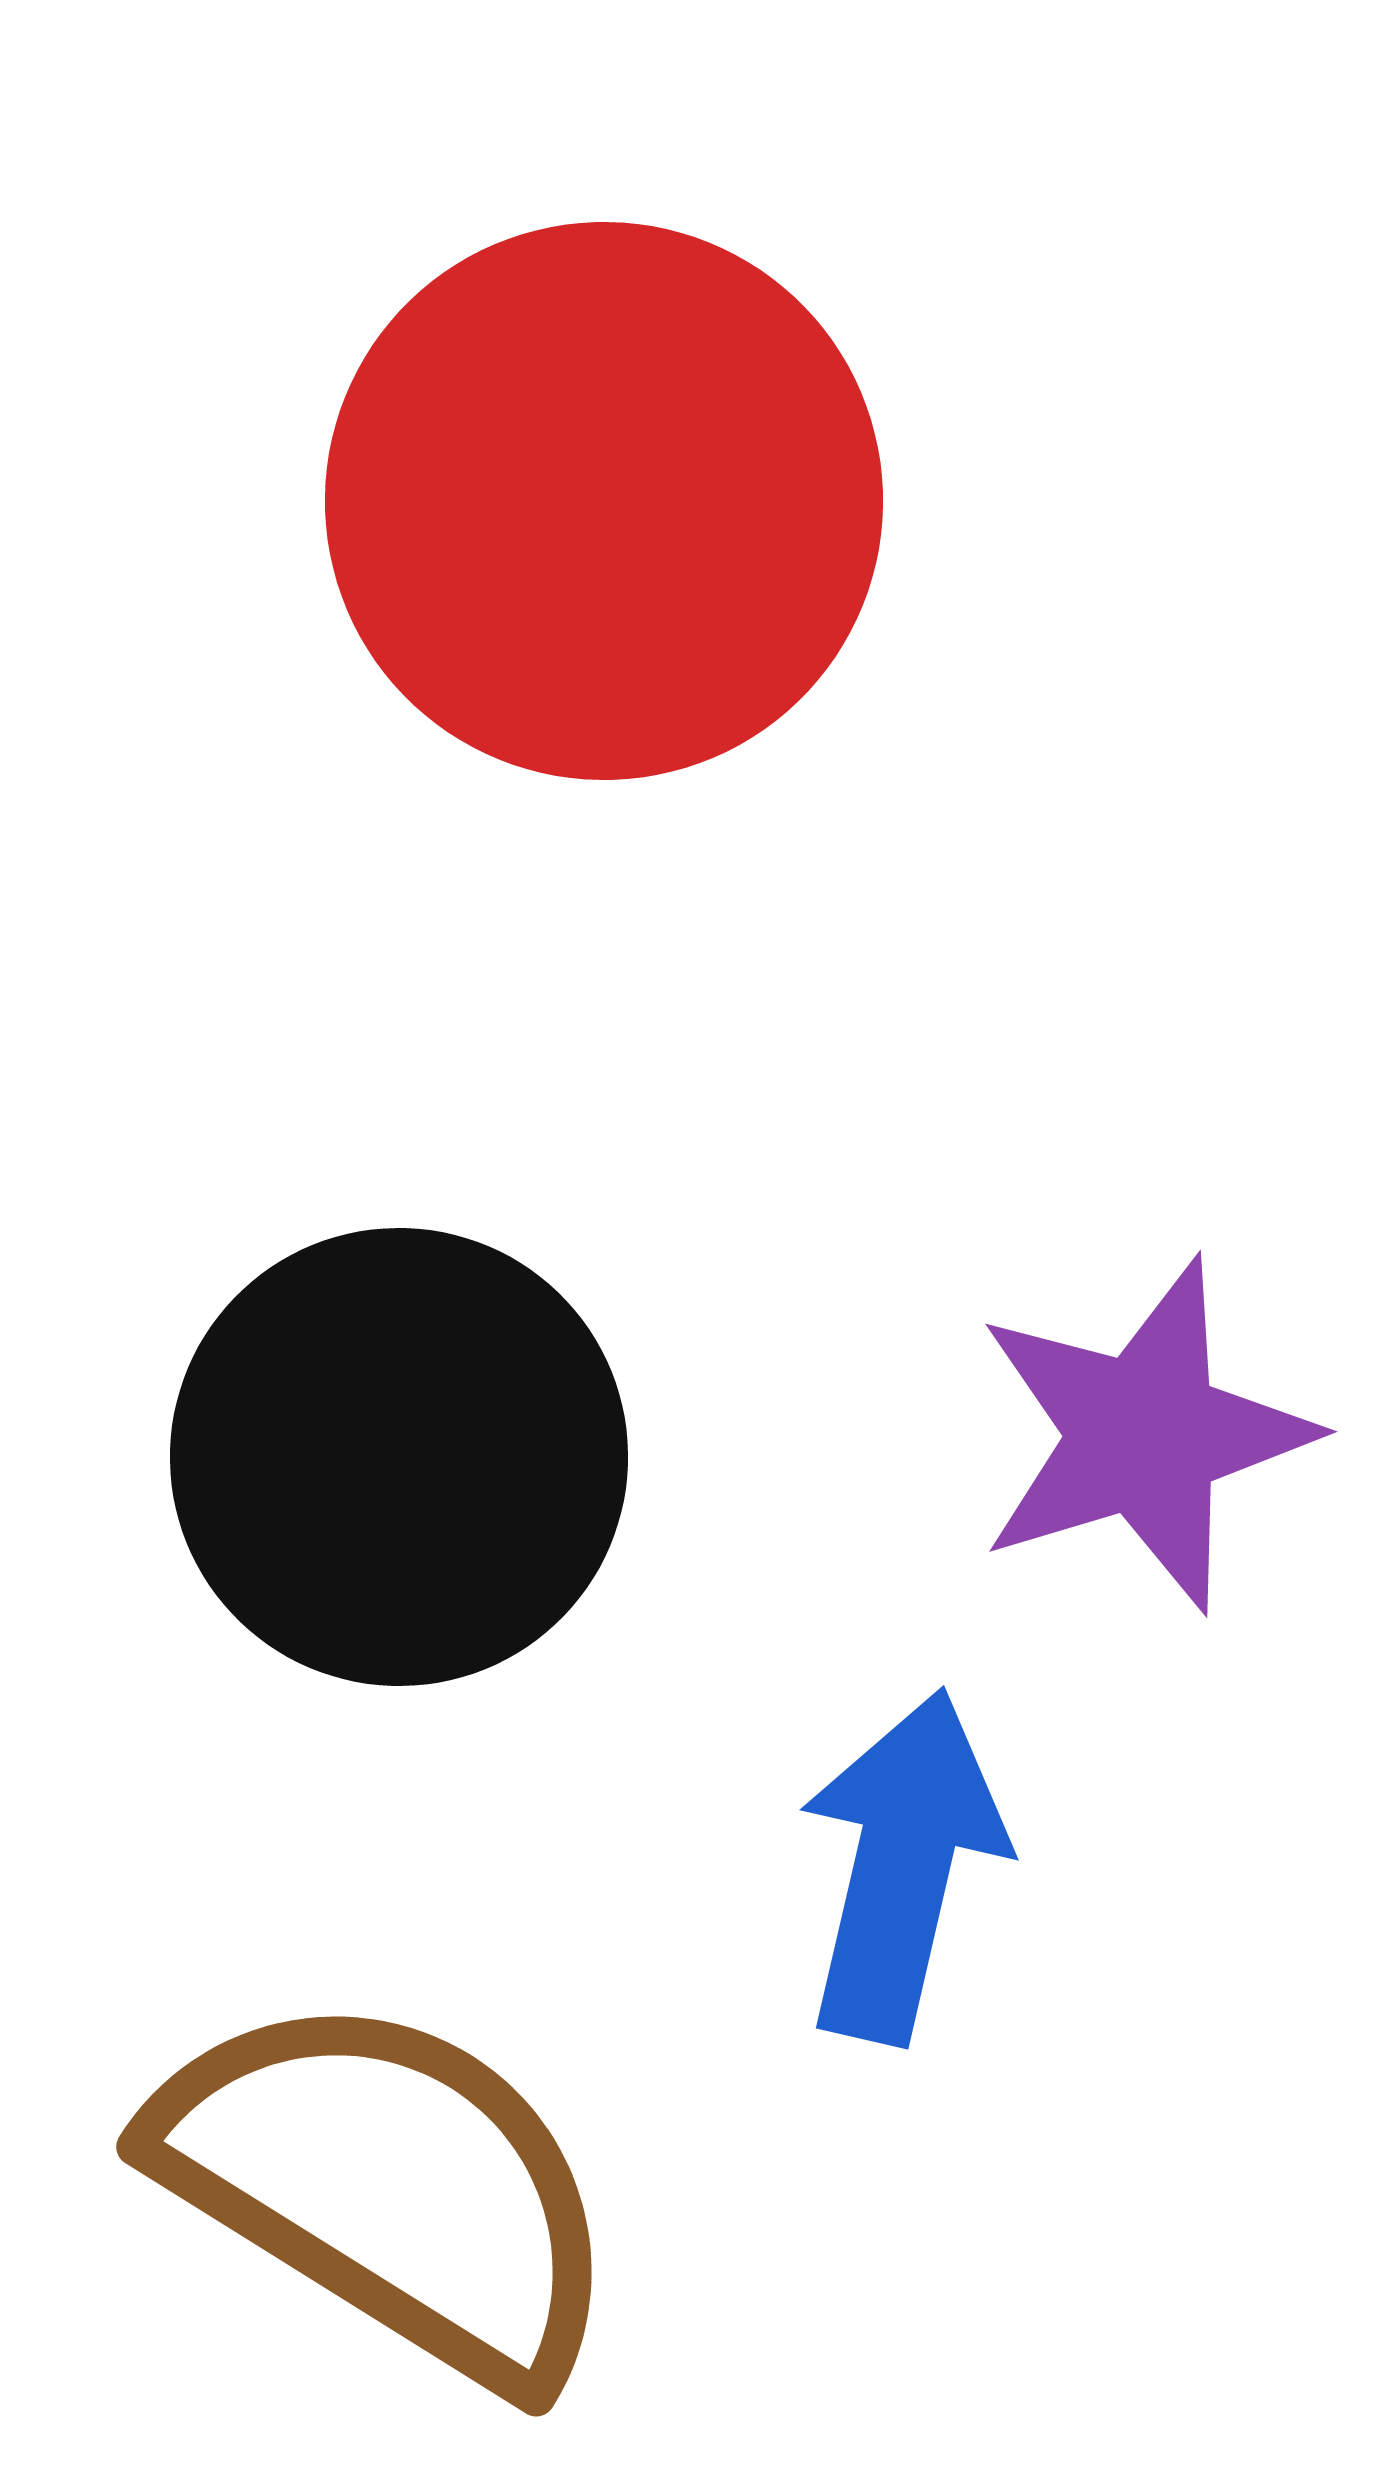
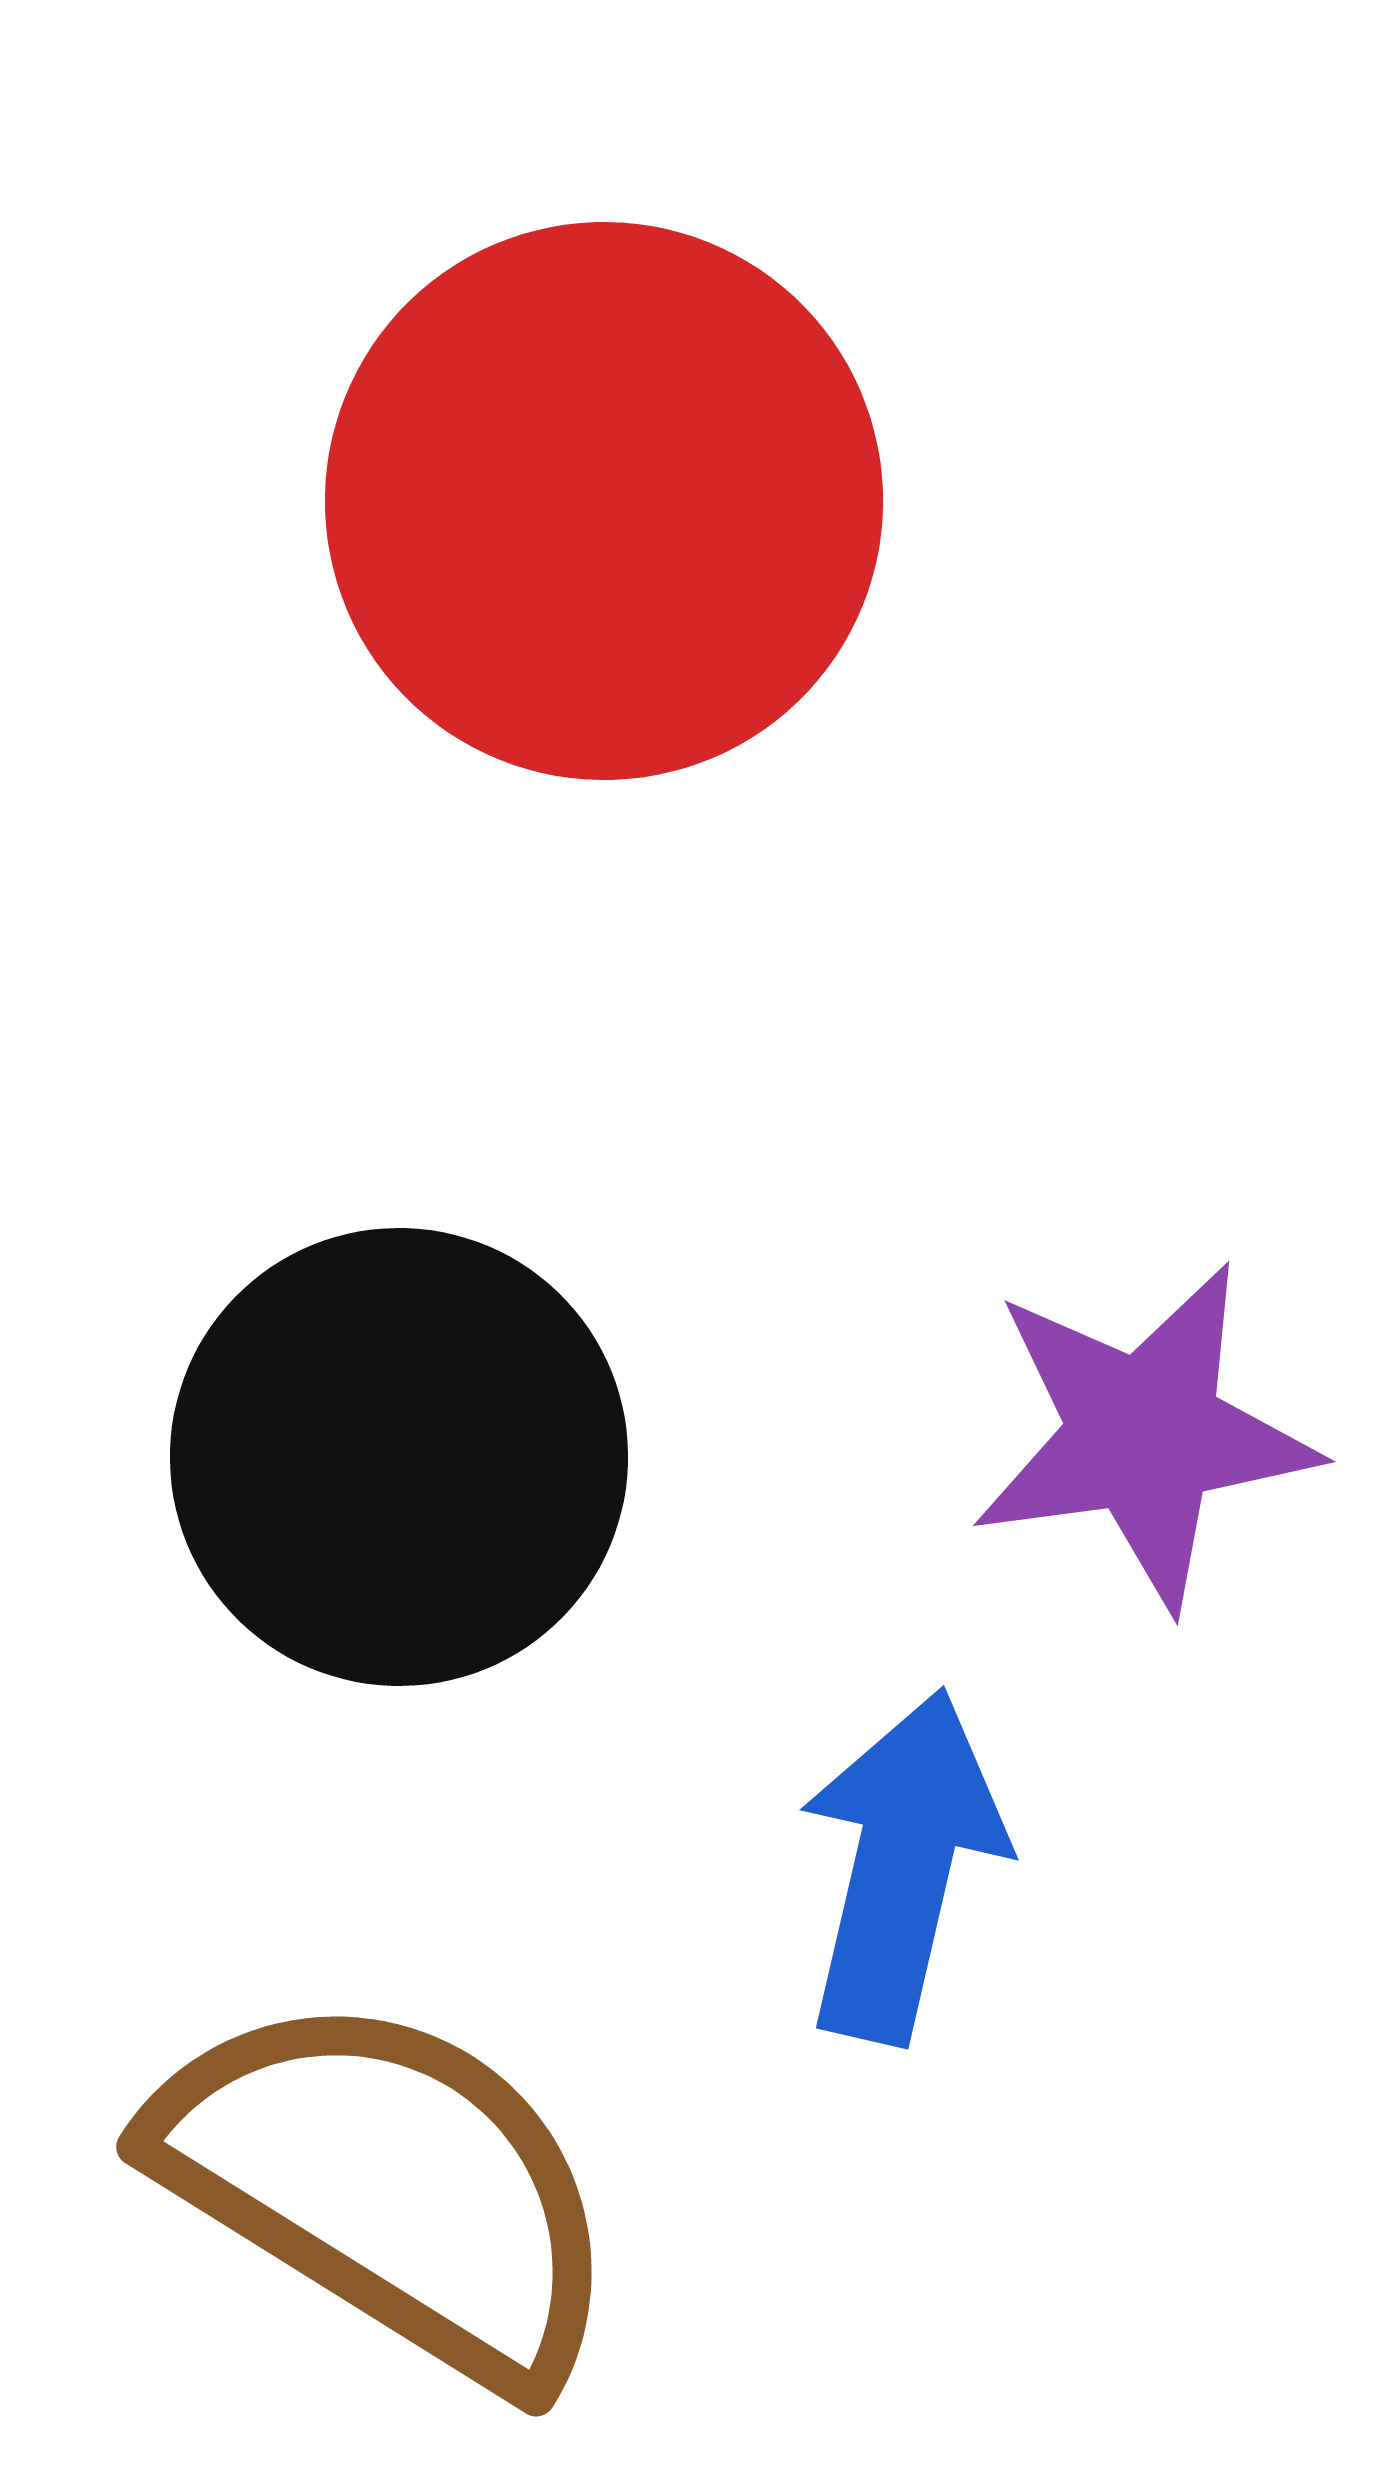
purple star: rotated 9 degrees clockwise
